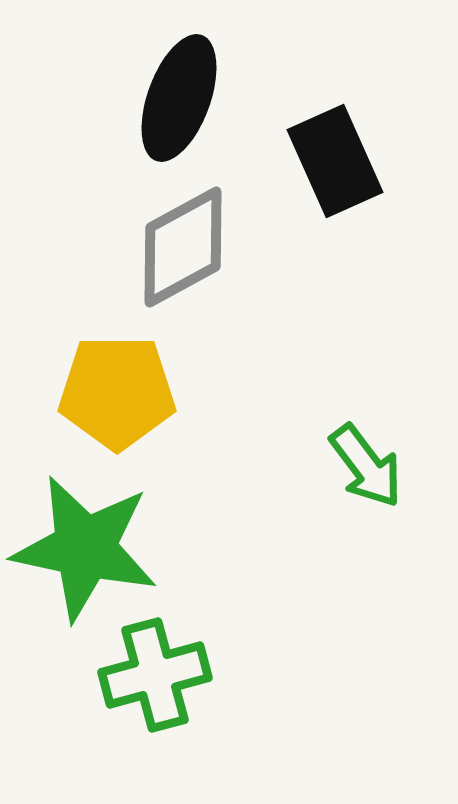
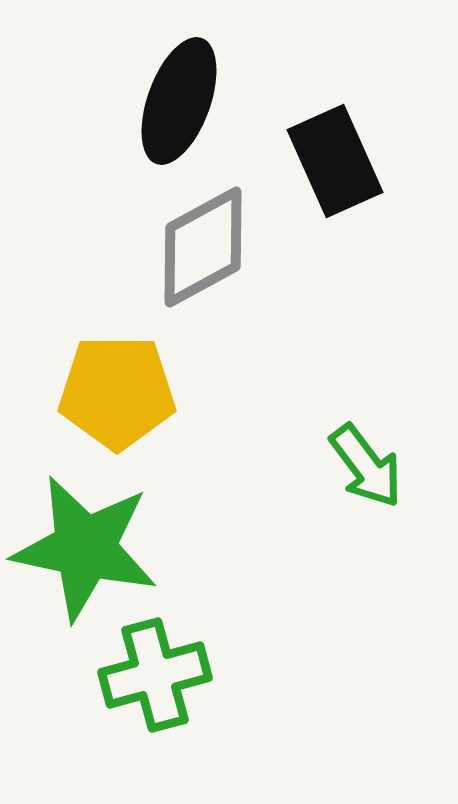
black ellipse: moved 3 px down
gray diamond: moved 20 px right
